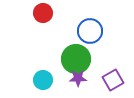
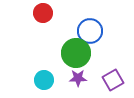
green circle: moved 6 px up
cyan circle: moved 1 px right
